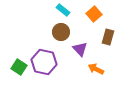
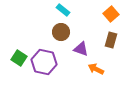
orange square: moved 17 px right
brown rectangle: moved 3 px right, 3 px down
purple triangle: moved 1 px right; rotated 28 degrees counterclockwise
green square: moved 9 px up
